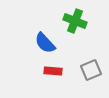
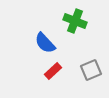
red rectangle: rotated 48 degrees counterclockwise
